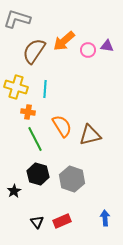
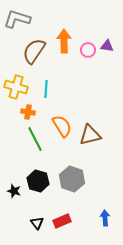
orange arrow: rotated 130 degrees clockwise
cyan line: moved 1 px right
black hexagon: moved 7 px down
black star: rotated 24 degrees counterclockwise
black triangle: moved 1 px down
